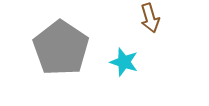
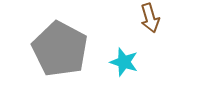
gray pentagon: moved 1 px left, 1 px down; rotated 6 degrees counterclockwise
